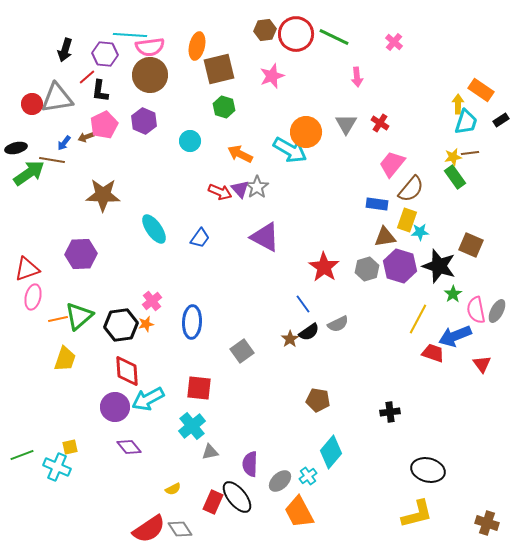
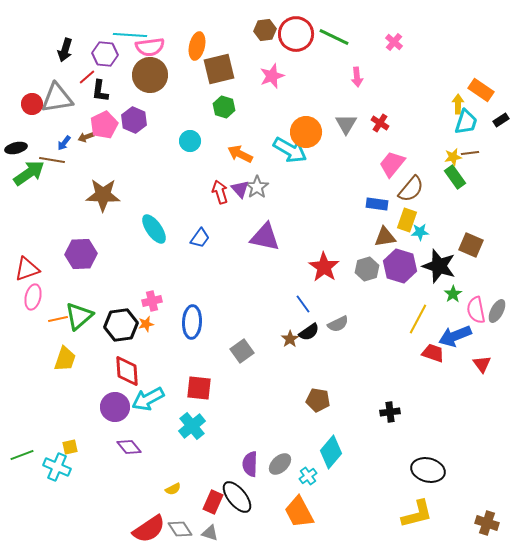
purple hexagon at (144, 121): moved 10 px left, 1 px up
red arrow at (220, 192): rotated 130 degrees counterclockwise
purple triangle at (265, 237): rotated 16 degrees counterclockwise
pink cross at (152, 301): rotated 24 degrees clockwise
gray triangle at (210, 452): moved 81 px down; rotated 30 degrees clockwise
gray ellipse at (280, 481): moved 17 px up
